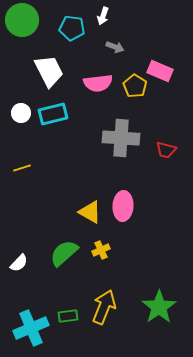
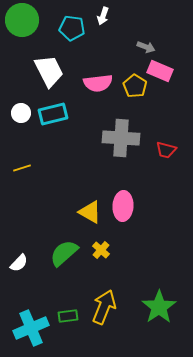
gray arrow: moved 31 px right
yellow cross: rotated 24 degrees counterclockwise
